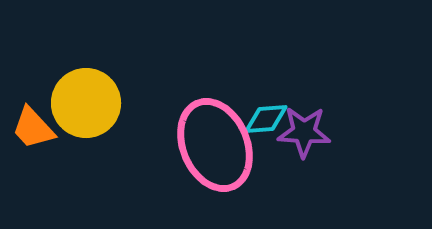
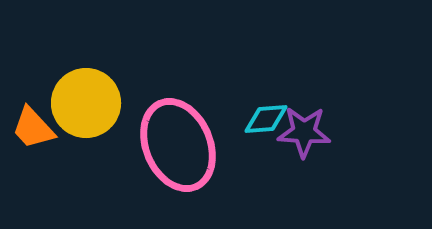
pink ellipse: moved 37 px left
